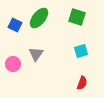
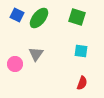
blue square: moved 2 px right, 10 px up
cyan square: rotated 24 degrees clockwise
pink circle: moved 2 px right
